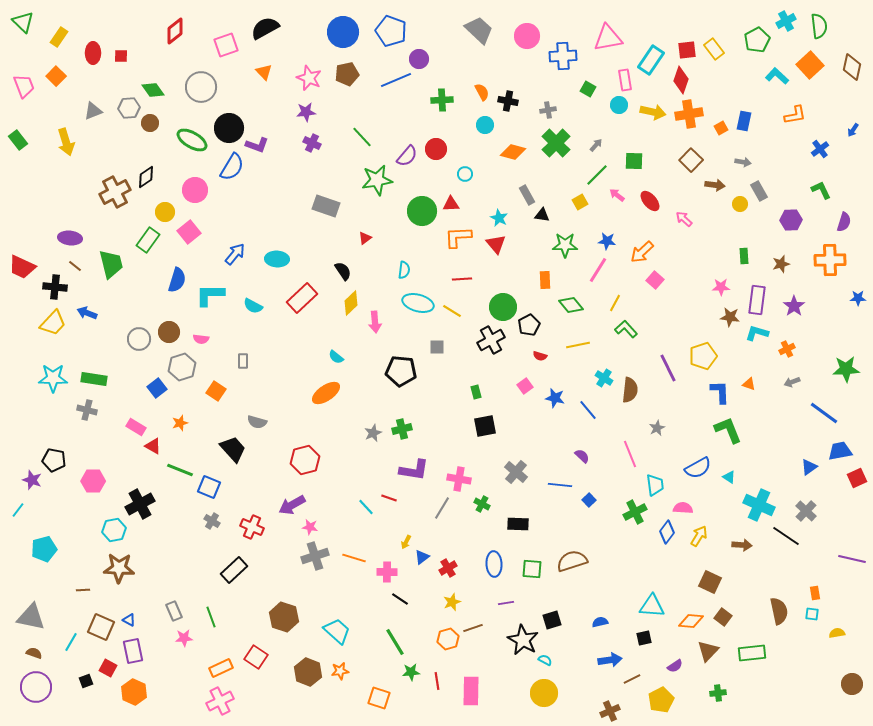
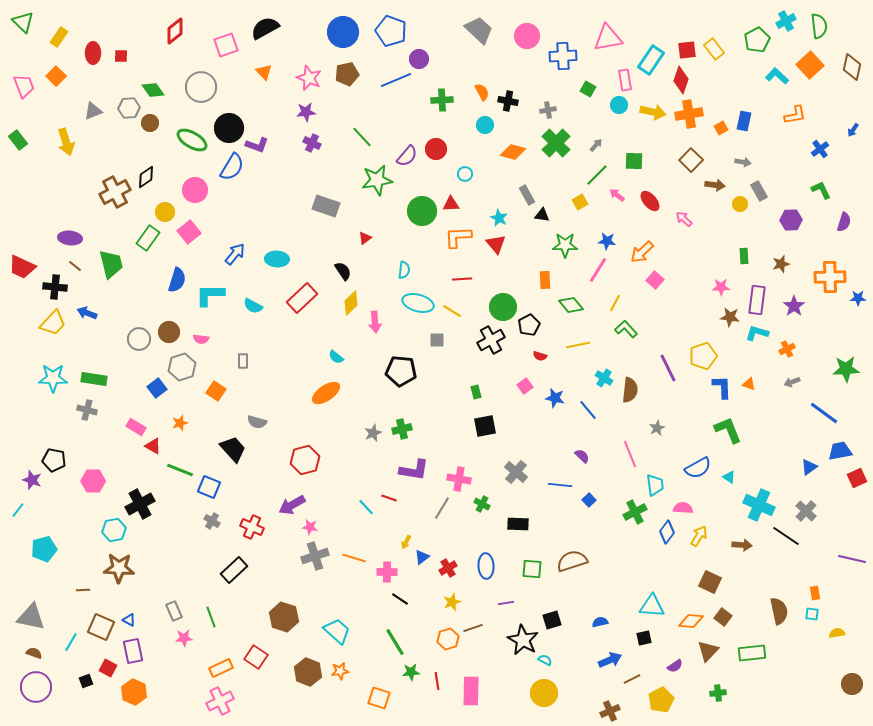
green rectangle at (148, 240): moved 2 px up
orange cross at (830, 260): moved 17 px down
gray square at (437, 347): moved 7 px up
blue L-shape at (720, 392): moved 2 px right, 5 px up
blue ellipse at (494, 564): moved 8 px left, 2 px down
blue arrow at (610, 660): rotated 15 degrees counterclockwise
